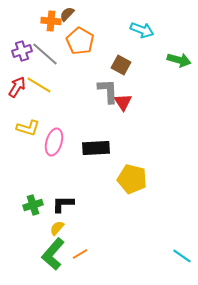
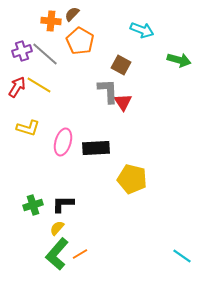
brown semicircle: moved 5 px right
pink ellipse: moved 9 px right
green L-shape: moved 4 px right
